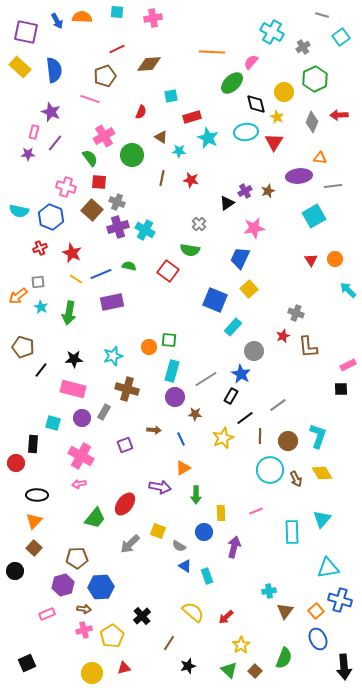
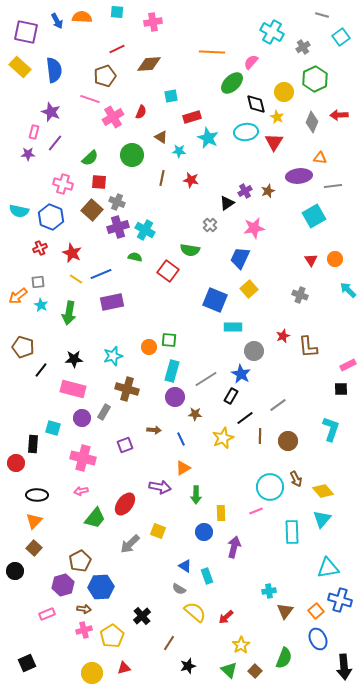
pink cross at (153, 18): moved 4 px down
pink cross at (104, 136): moved 9 px right, 19 px up
green semicircle at (90, 158): rotated 84 degrees clockwise
pink cross at (66, 187): moved 3 px left, 3 px up
gray cross at (199, 224): moved 11 px right, 1 px down
green semicircle at (129, 266): moved 6 px right, 9 px up
cyan star at (41, 307): moved 2 px up
gray cross at (296, 313): moved 4 px right, 18 px up
cyan rectangle at (233, 327): rotated 48 degrees clockwise
cyan square at (53, 423): moved 5 px down
cyan L-shape at (318, 436): moved 13 px right, 7 px up
pink cross at (81, 456): moved 2 px right, 2 px down; rotated 15 degrees counterclockwise
cyan circle at (270, 470): moved 17 px down
yellow diamond at (322, 473): moved 1 px right, 18 px down; rotated 10 degrees counterclockwise
pink arrow at (79, 484): moved 2 px right, 7 px down
gray semicircle at (179, 546): moved 43 px down
brown pentagon at (77, 558): moved 3 px right, 3 px down; rotated 25 degrees counterclockwise
yellow semicircle at (193, 612): moved 2 px right
